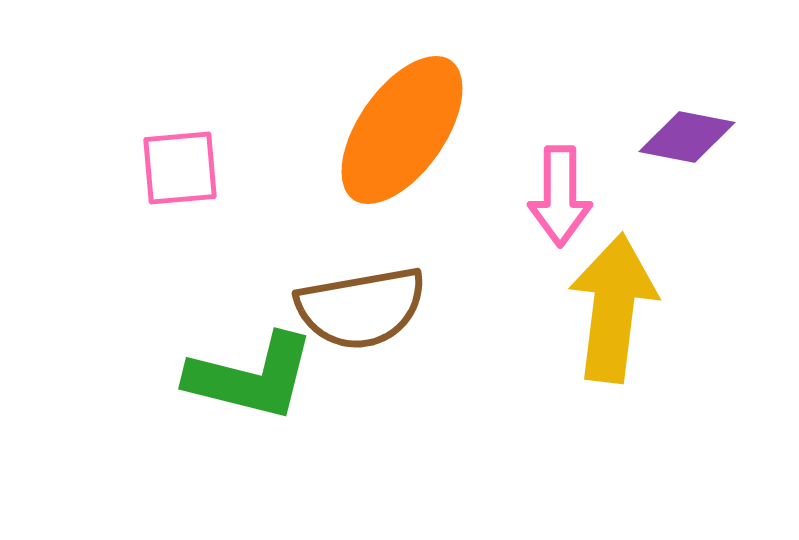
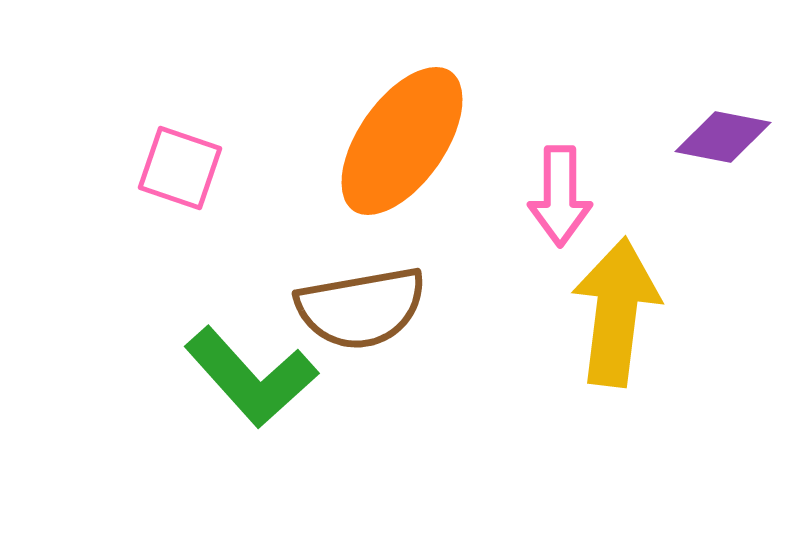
orange ellipse: moved 11 px down
purple diamond: moved 36 px right
pink square: rotated 24 degrees clockwise
yellow arrow: moved 3 px right, 4 px down
green L-shape: rotated 34 degrees clockwise
